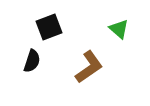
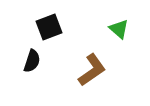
brown L-shape: moved 3 px right, 3 px down
